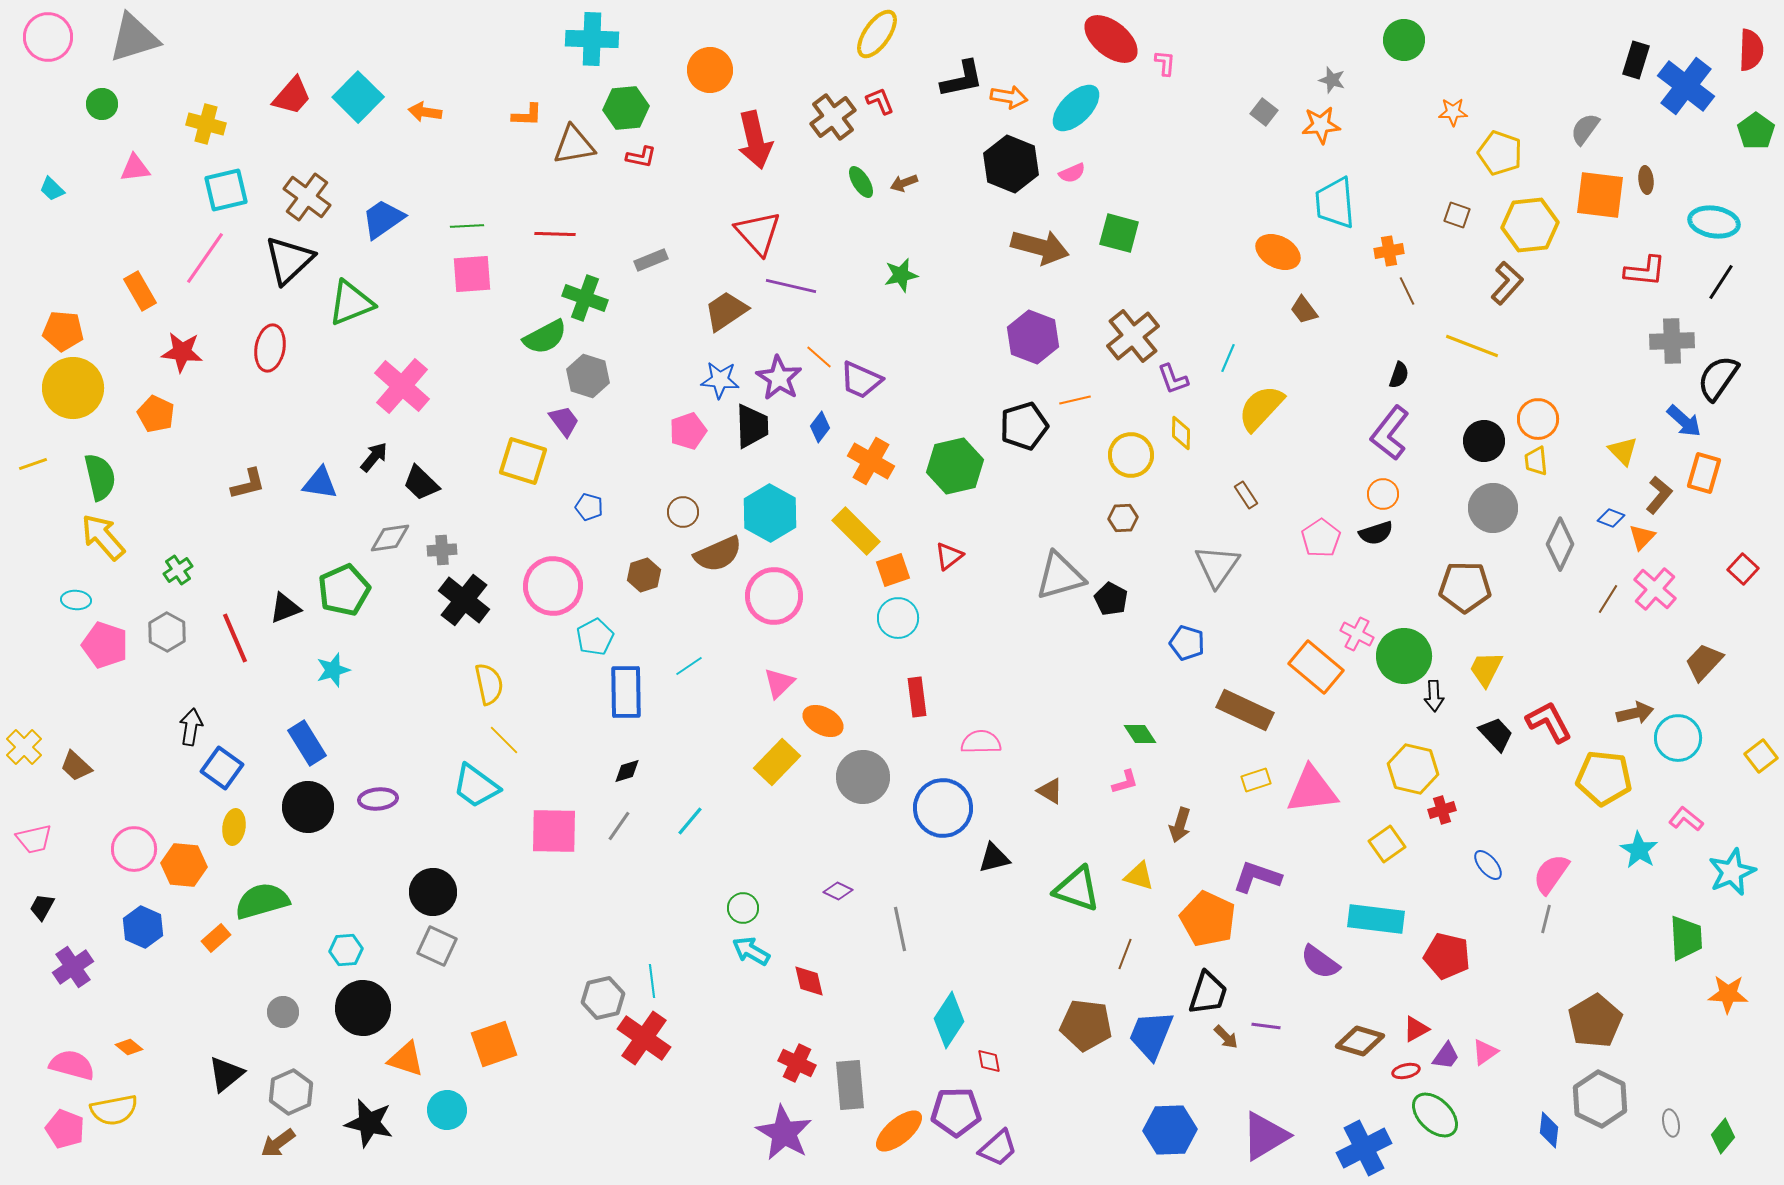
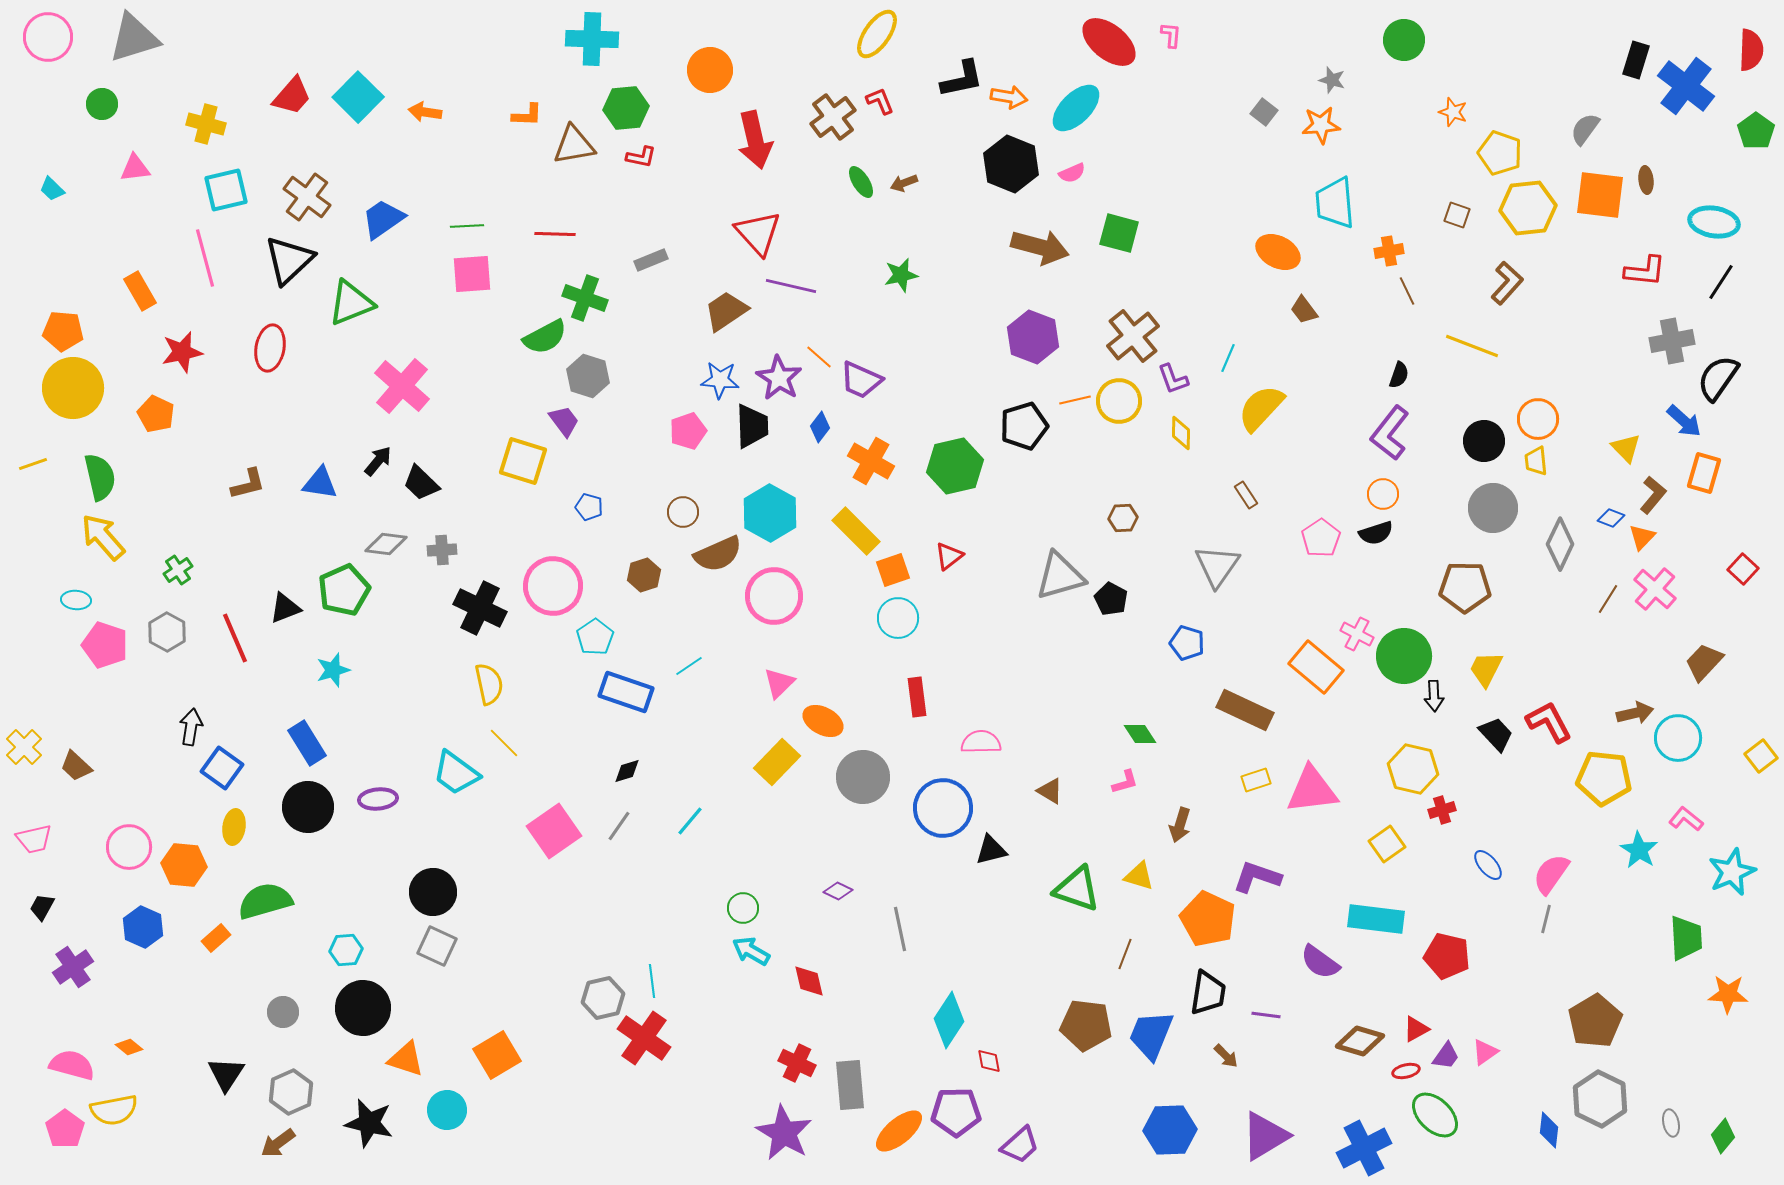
red ellipse at (1111, 39): moved 2 px left, 3 px down
pink L-shape at (1165, 63): moved 6 px right, 28 px up
orange star at (1453, 112): rotated 20 degrees clockwise
yellow hexagon at (1530, 225): moved 2 px left, 17 px up
pink line at (205, 258): rotated 50 degrees counterclockwise
gray cross at (1672, 341): rotated 9 degrees counterclockwise
red star at (182, 352): rotated 18 degrees counterclockwise
yellow triangle at (1623, 451): moved 3 px right, 3 px up
yellow circle at (1131, 455): moved 12 px left, 54 px up
black arrow at (374, 457): moved 4 px right, 4 px down
brown L-shape at (1659, 495): moved 6 px left
gray diamond at (390, 538): moved 4 px left, 6 px down; rotated 15 degrees clockwise
black cross at (464, 600): moved 16 px right, 8 px down; rotated 12 degrees counterclockwise
cyan pentagon at (595, 637): rotated 6 degrees counterclockwise
blue rectangle at (626, 692): rotated 70 degrees counterclockwise
yellow line at (504, 740): moved 3 px down
cyan trapezoid at (476, 786): moved 20 px left, 13 px up
pink square at (554, 831): rotated 36 degrees counterclockwise
pink circle at (134, 849): moved 5 px left, 2 px up
black triangle at (994, 858): moved 3 px left, 8 px up
green semicircle at (262, 901): moved 3 px right
black trapezoid at (1208, 993): rotated 9 degrees counterclockwise
purple line at (1266, 1026): moved 11 px up
brown arrow at (1226, 1037): moved 19 px down
orange square at (494, 1044): moved 3 px right, 11 px down; rotated 12 degrees counterclockwise
black triangle at (226, 1074): rotated 18 degrees counterclockwise
pink pentagon at (65, 1129): rotated 15 degrees clockwise
purple trapezoid at (998, 1148): moved 22 px right, 3 px up
